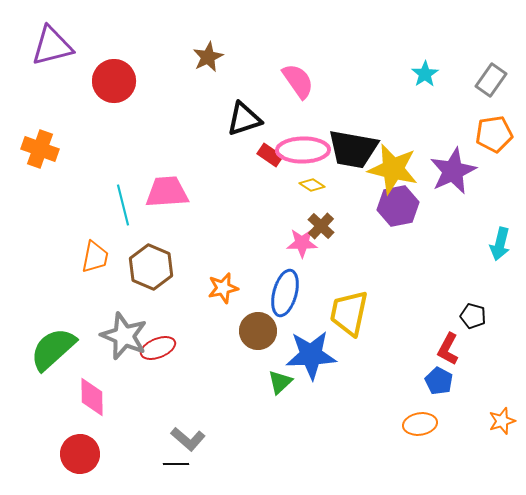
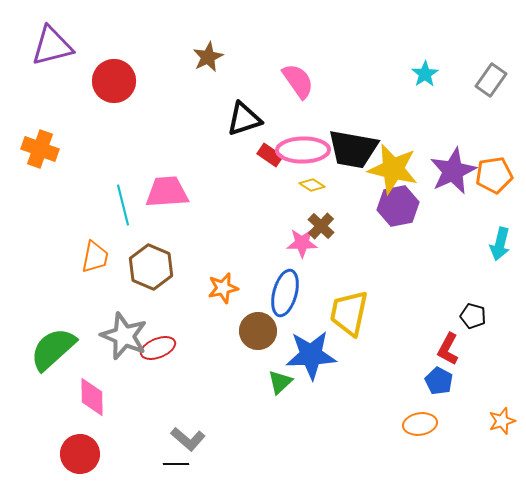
orange pentagon at (494, 134): moved 41 px down
